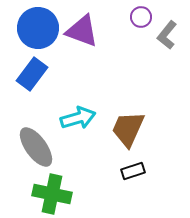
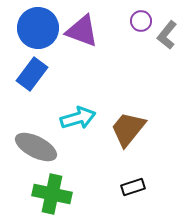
purple circle: moved 4 px down
brown trapezoid: rotated 15 degrees clockwise
gray ellipse: rotated 27 degrees counterclockwise
black rectangle: moved 16 px down
